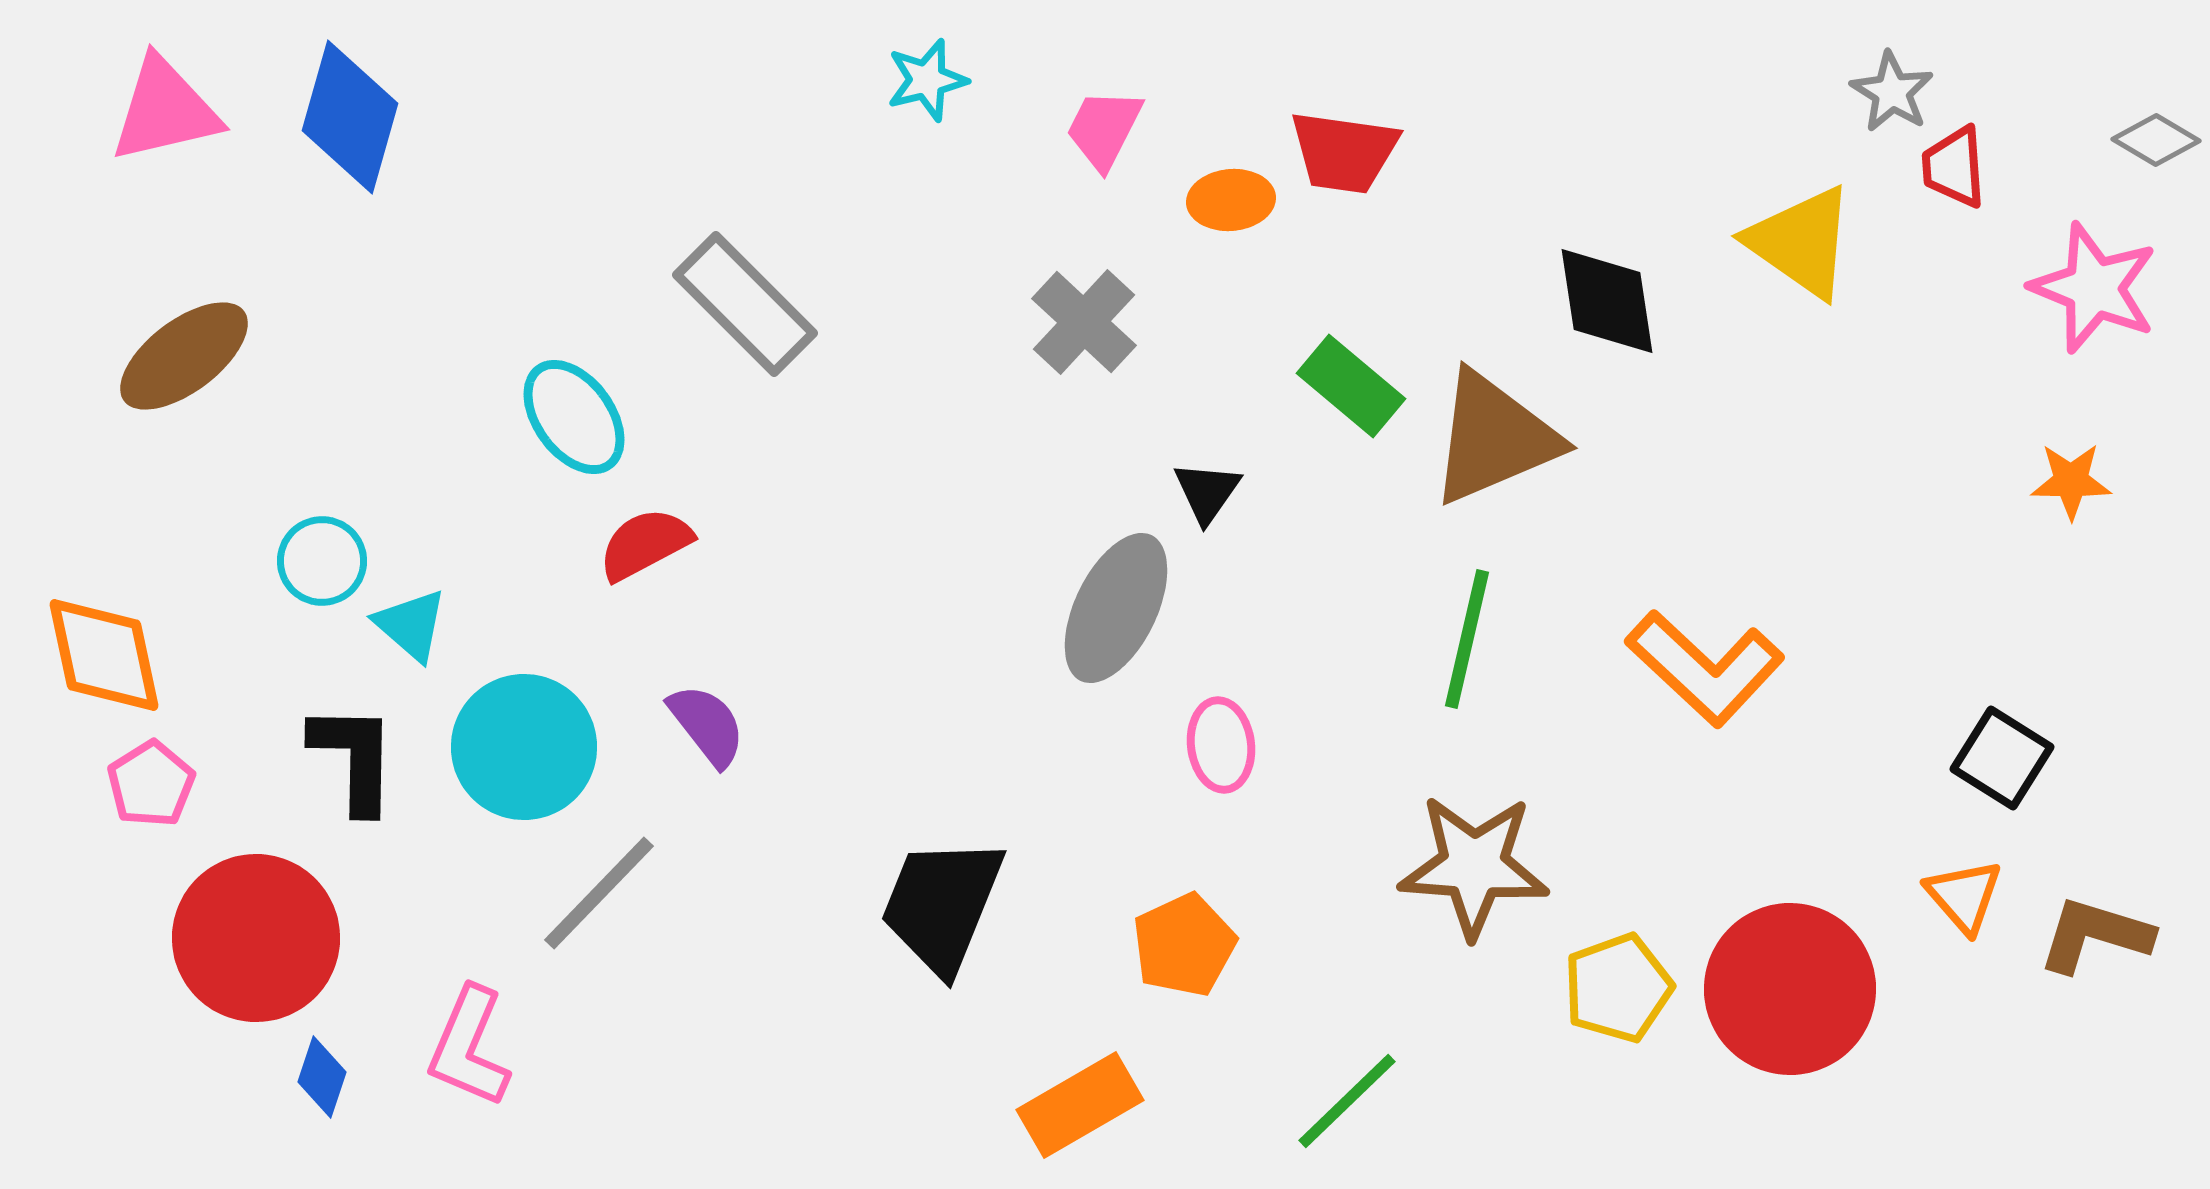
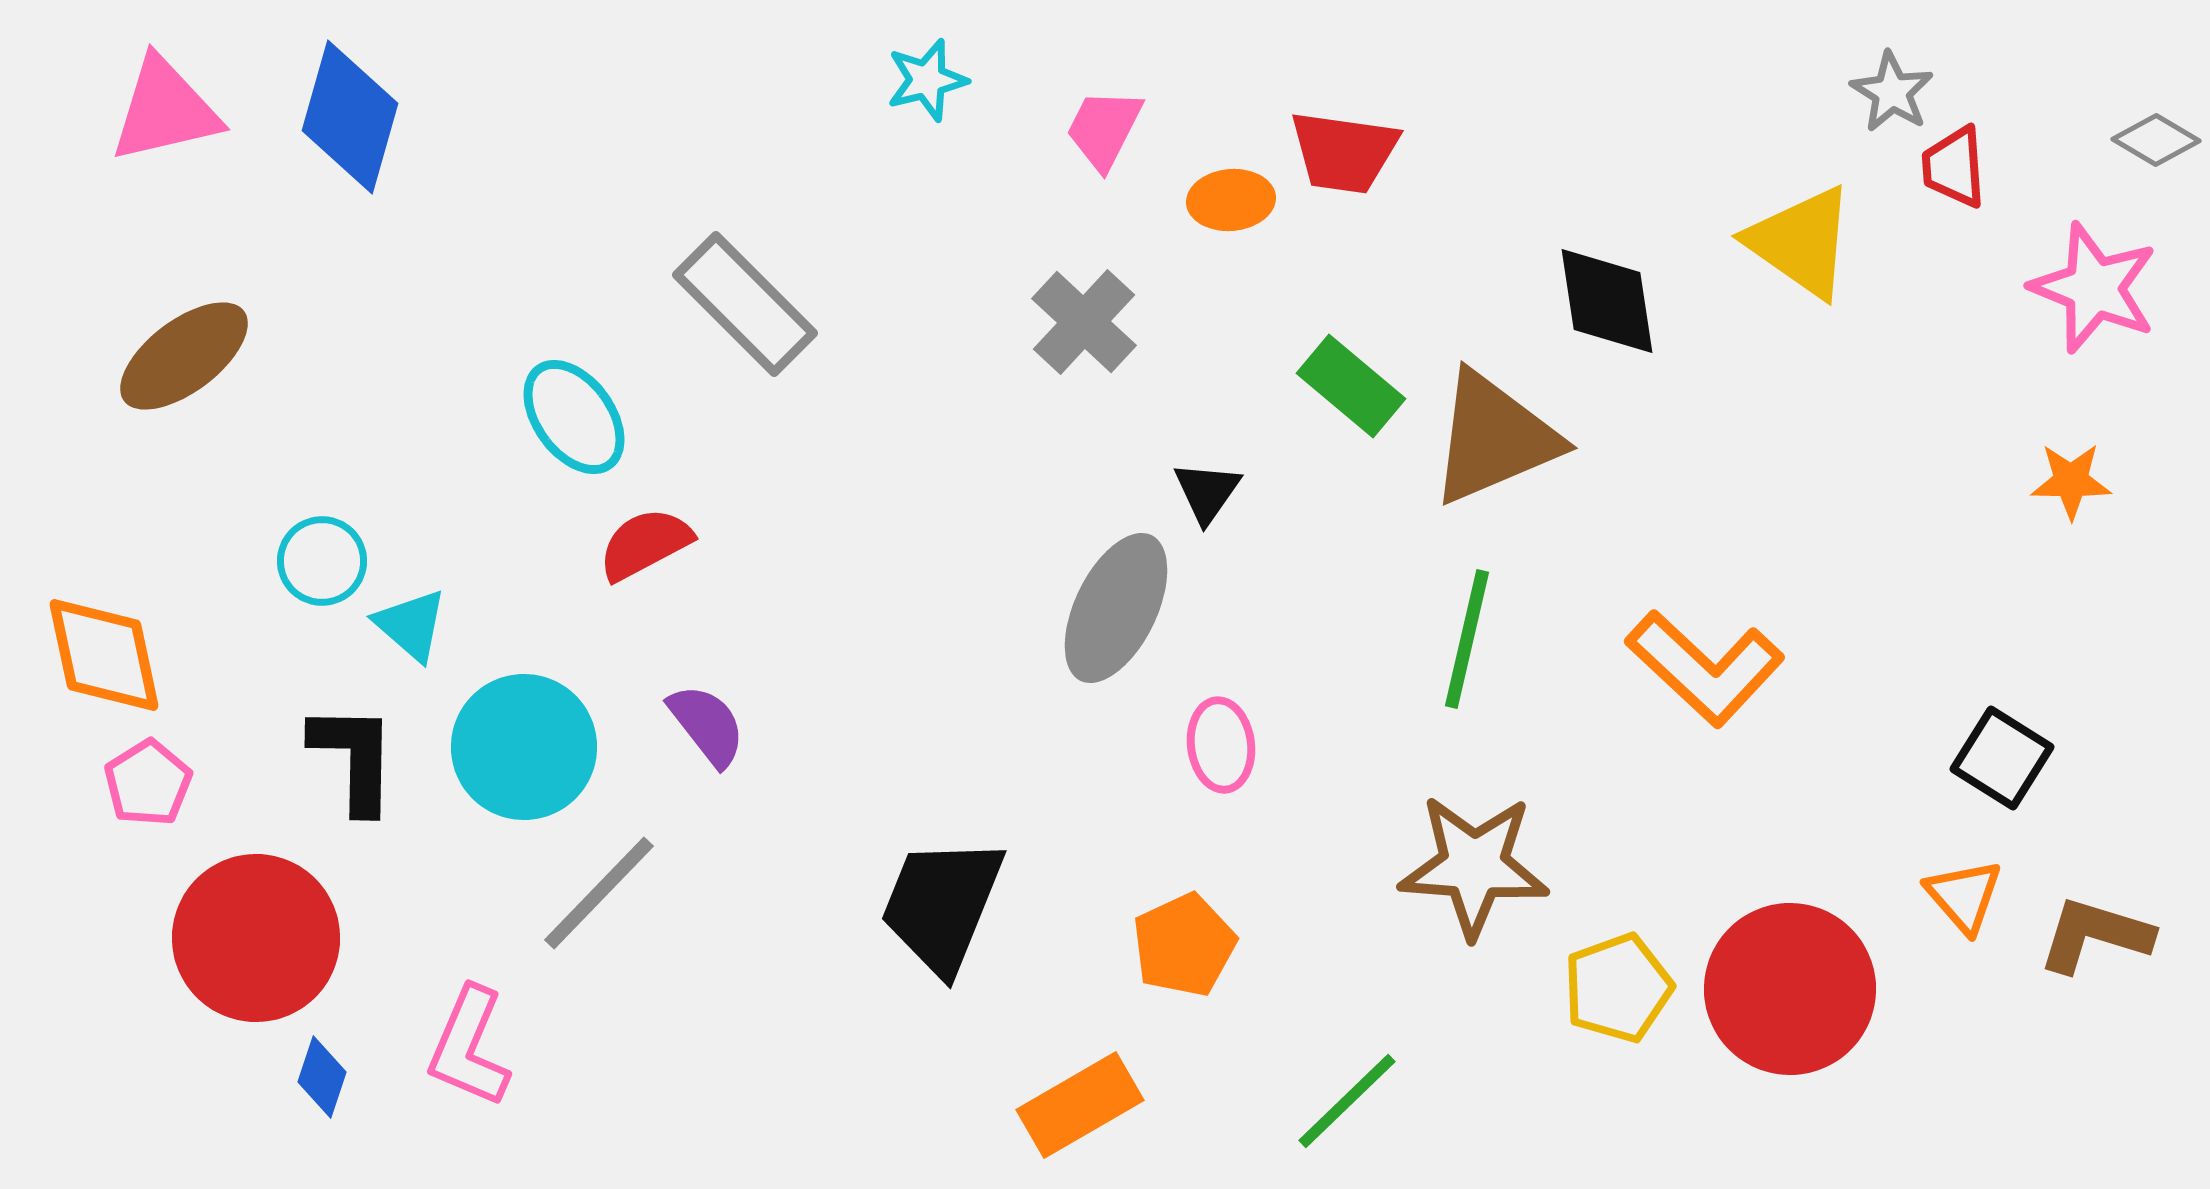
pink pentagon at (151, 784): moved 3 px left, 1 px up
